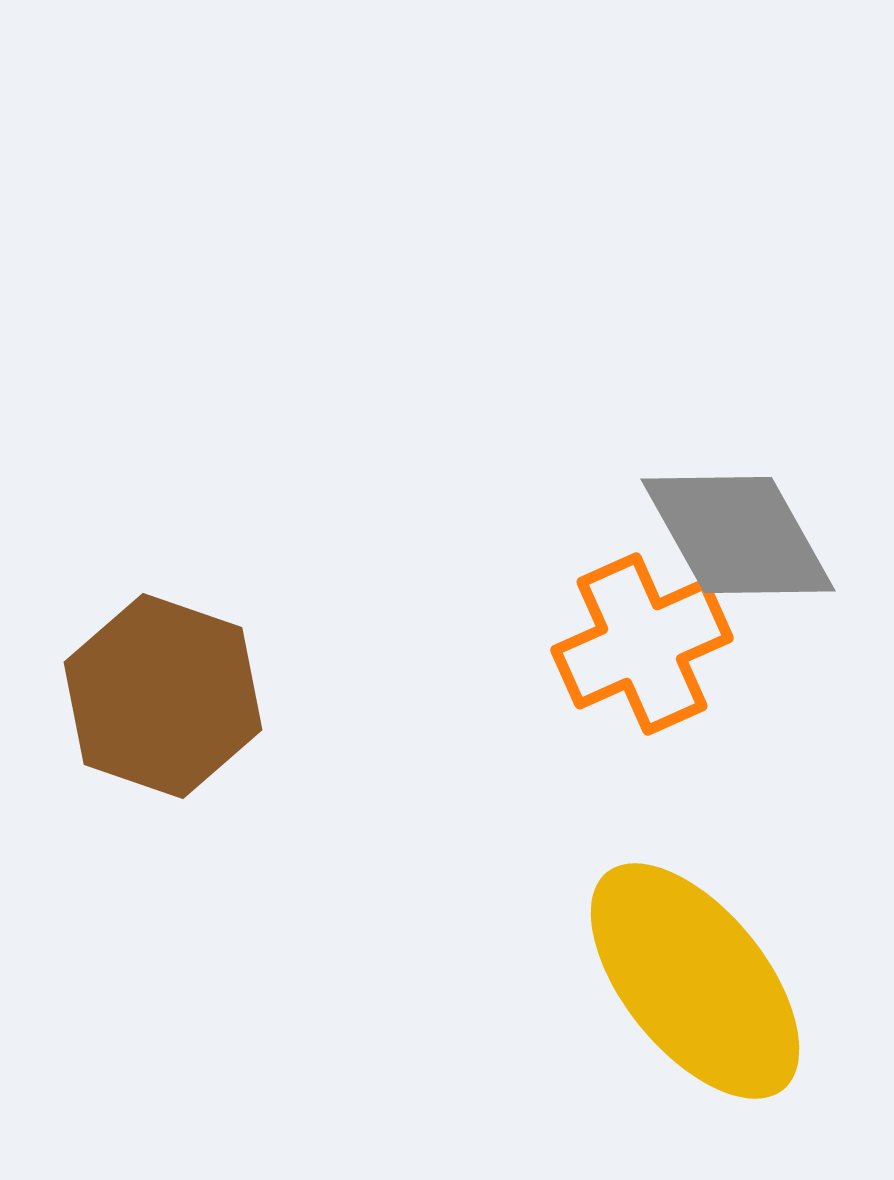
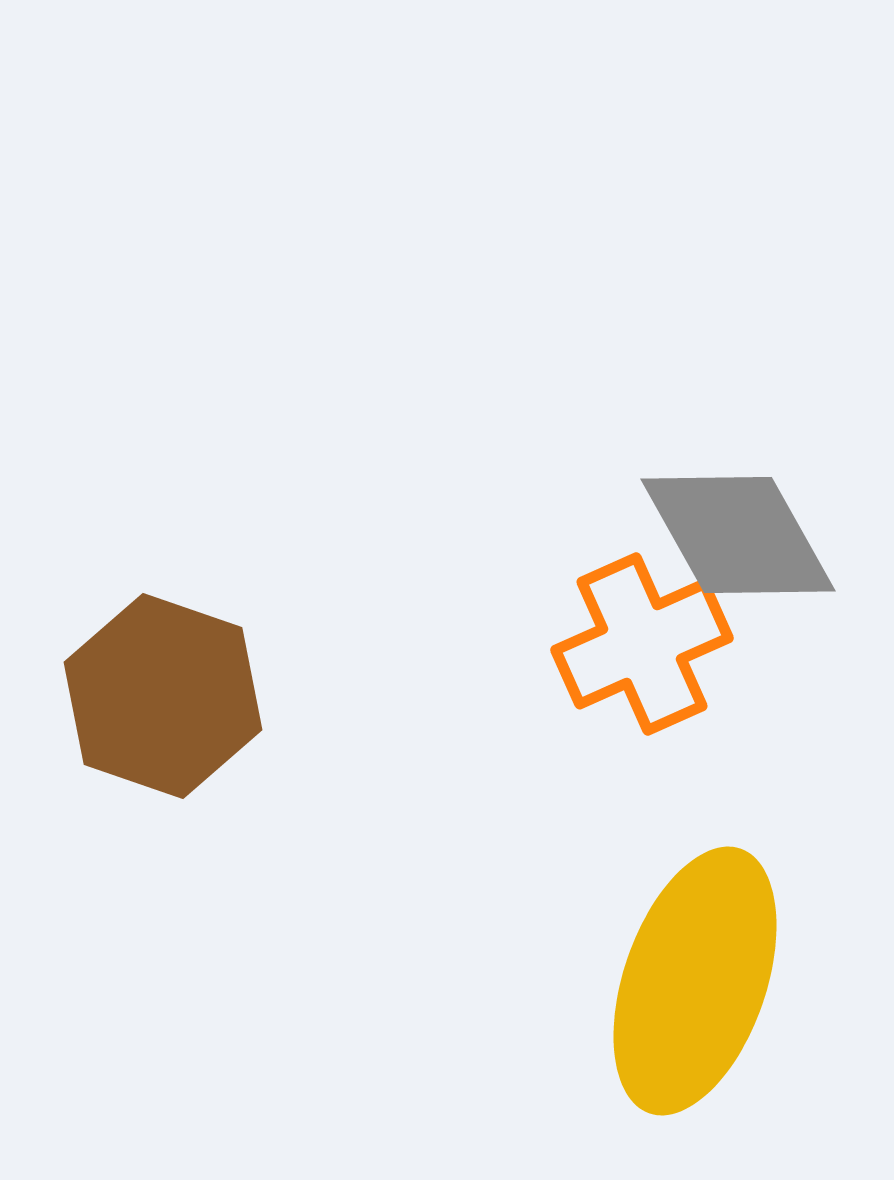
yellow ellipse: rotated 58 degrees clockwise
